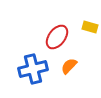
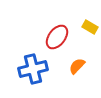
yellow rectangle: rotated 14 degrees clockwise
orange semicircle: moved 8 px right
